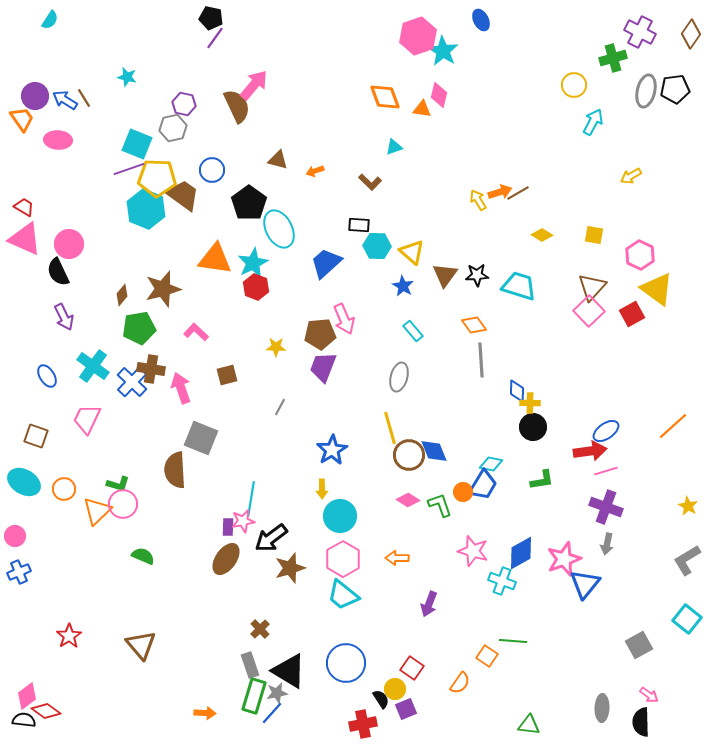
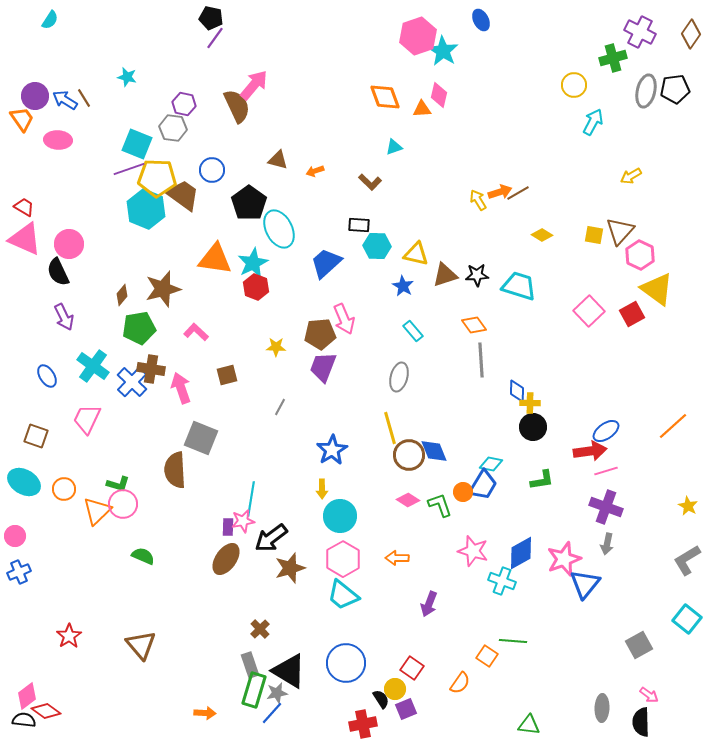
orange triangle at (422, 109): rotated 12 degrees counterclockwise
gray hexagon at (173, 128): rotated 20 degrees clockwise
yellow triangle at (412, 252): moved 4 px right, 2 px down; rotated 28 degrees counterclockwise
brown triangle at (445, 275): rotated 36 degrees clockwise
brown triangle at (592, 287): moved 28 px right, 56 px up
green rectangle at (254, 696): moved 6 px up
